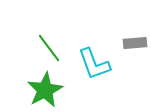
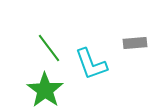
cyan L-shape: moved 3 px left
green star: rotated 9 degrees counterclockwise
